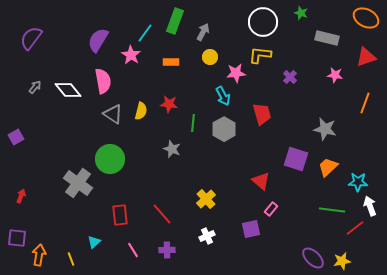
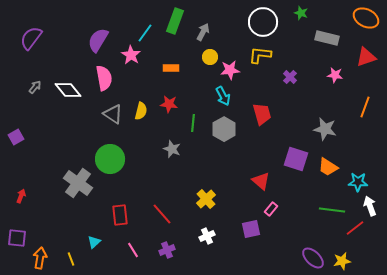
orange rectangle at (171, 62): moved 6 px down
pink star at (236, 73): moved 6 px left, 3 px up
pink semicircle at (103, 81): moved 1 px right, 3 px up
orange line at (365, 103): moved 4 px down
orange trapezoid at (328, 167): rotated 105 degrees counterclockwise
purple cross at (167, 250): rotated 21 degrees counterclockwise
orange arrow at (39, 255): moved 1 px right, 3 px down
